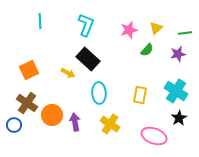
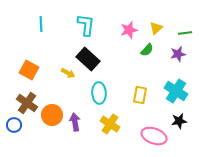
cyan line: moved 1 px right, 3 px down
cyan L-shape: rotated 15 degrees counterclockwise
orange square: rotated 36 degrees counterclockwise
black star: moved 3 px down; rotated 21 degrees clockwise
